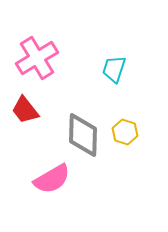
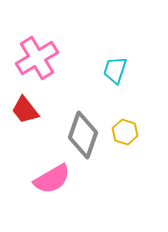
cyan trapezoid: moved 1 px right, 1 px down
gray diamond: rotated 18 degrees clockwise
